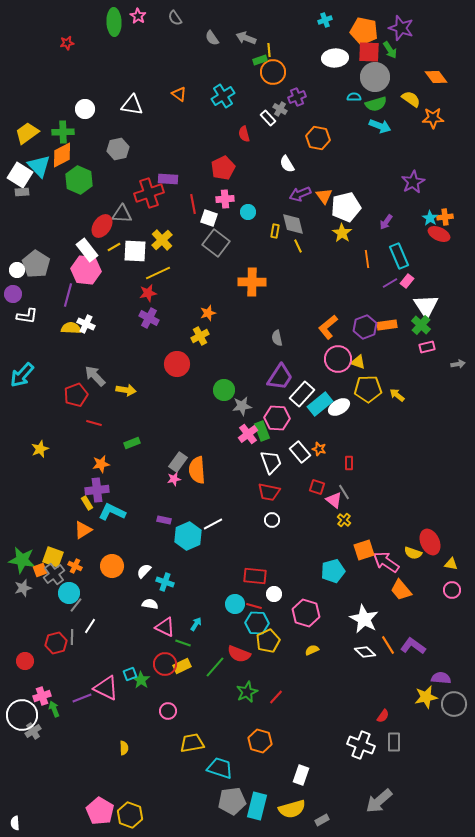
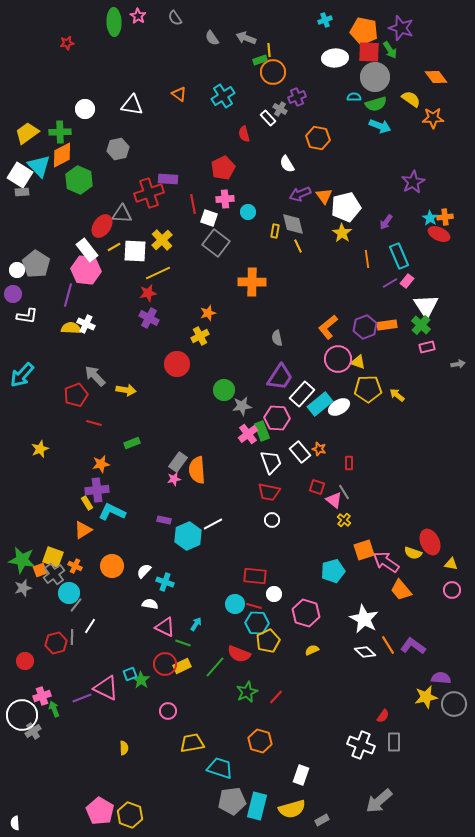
green cross at (63, 132): moved 3 px left
